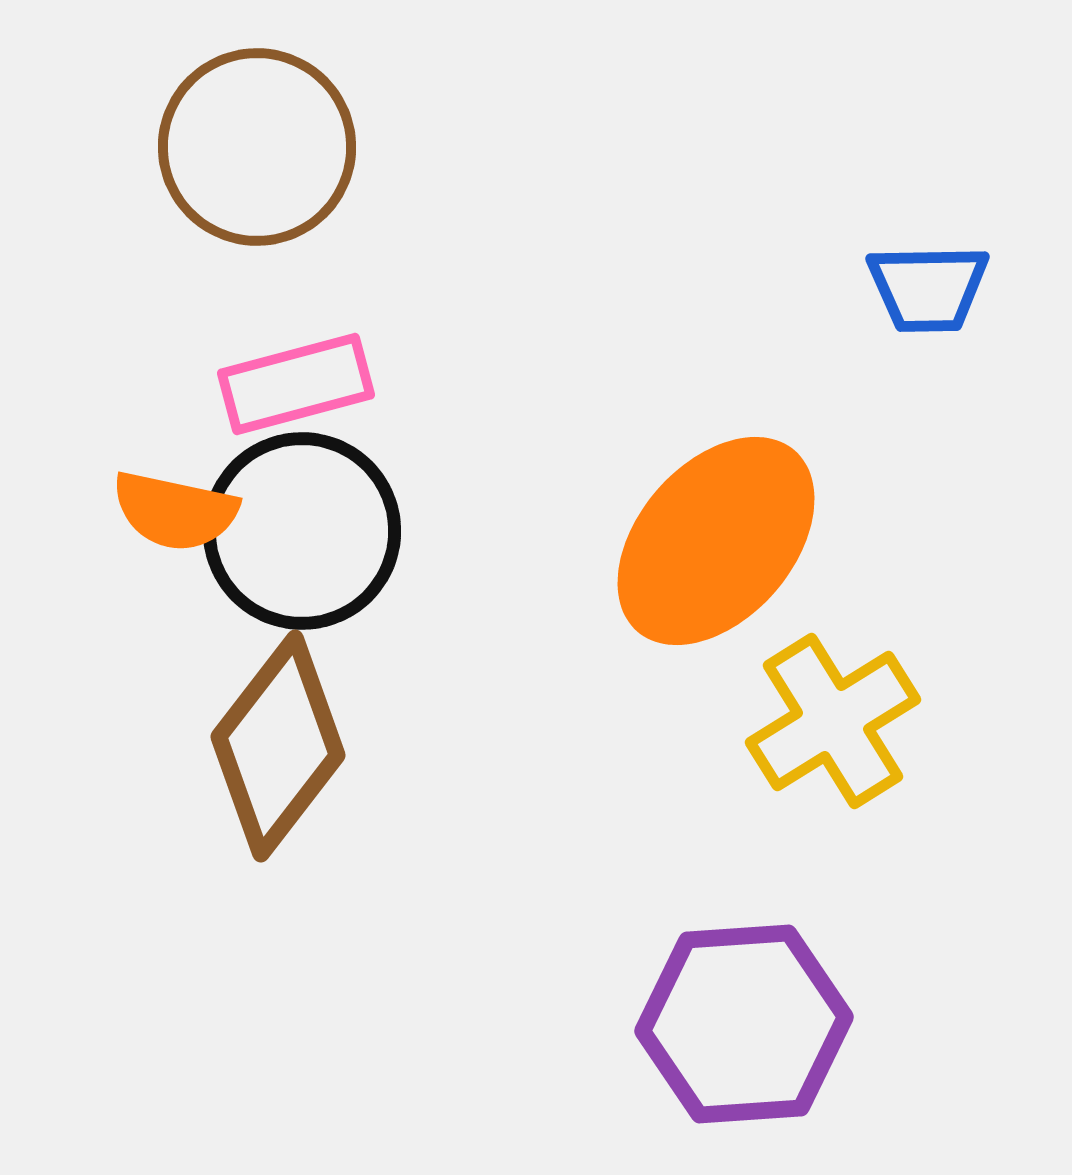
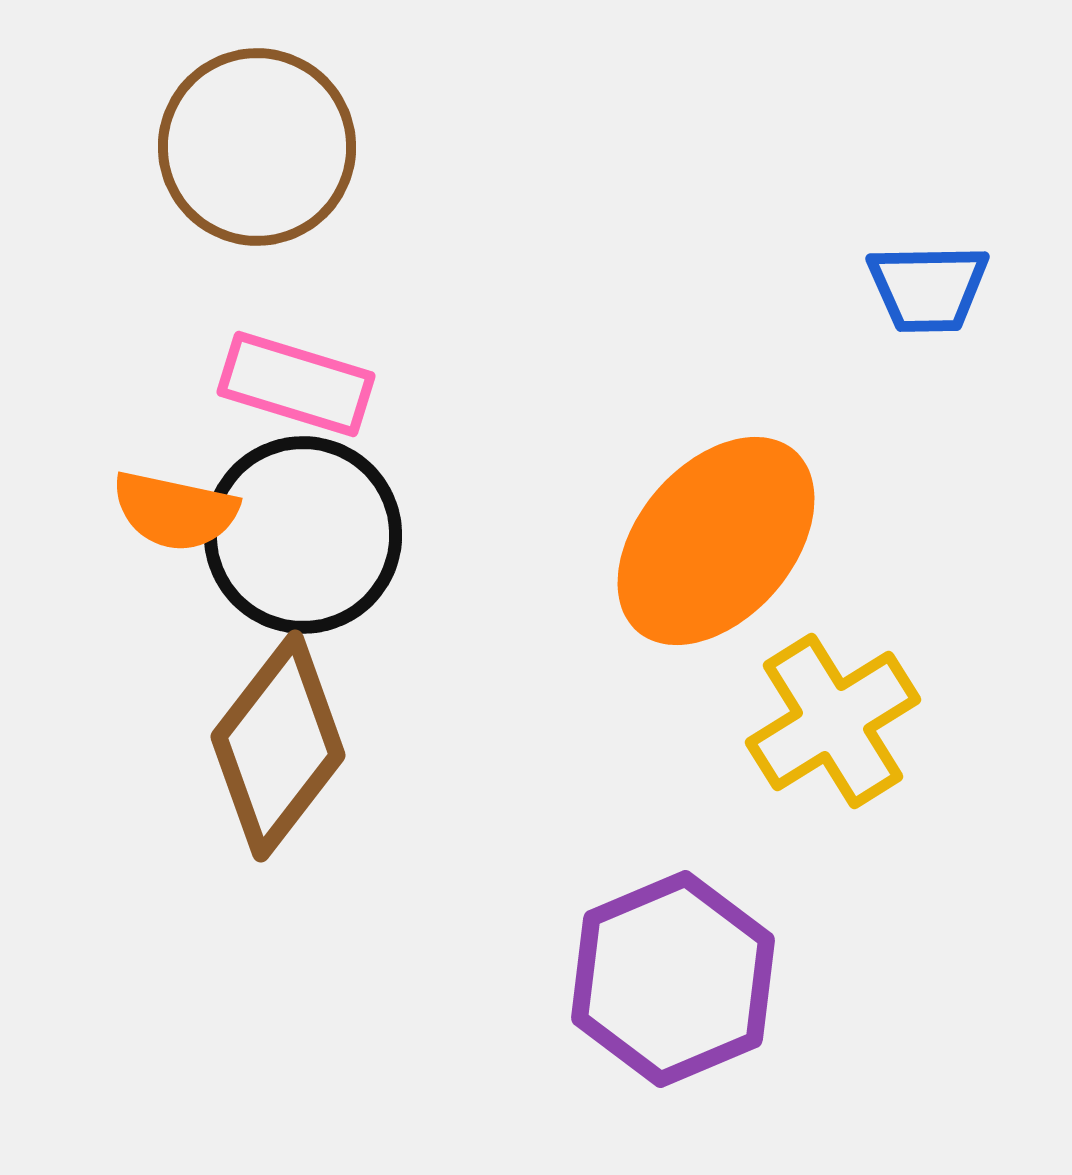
pink rectangle: rotated 32 degrees clockwise
black circle: moved 1 px right, 4 px down
purple hexagon: moved 71 px left, 45 px up; rotated 19 degrees counterclockwise
